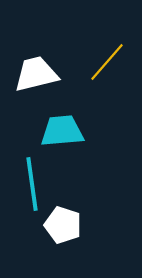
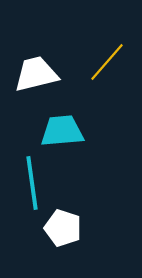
cyan line: moved 1 px up
white pentagon: moved 3 px down
